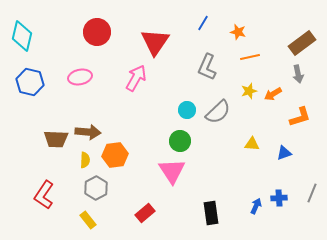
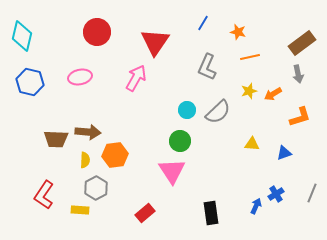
blue cross: moved 3 px left, 4 px up; rotated 28 degrees counterclockwise
yellow rectangle: moved 8 px left, 10 px up; rotated 48 degrees counterclockwise
